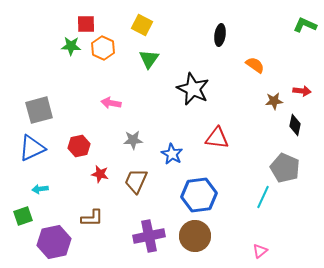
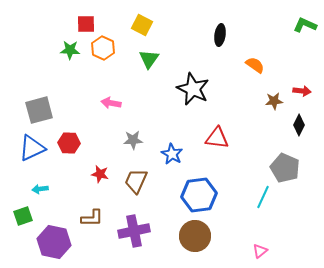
green star: moved 1 px left, 4 px down
black diamond: moved 4 px right; rotated 15 degrees clockwise
red hexagon: moved 10 px left, 3 px up; rotated 15 degrees clockwise
purple cross: moved 15 px left, 5 px up
purple hexagon: rotated 24 degrees clockwise
